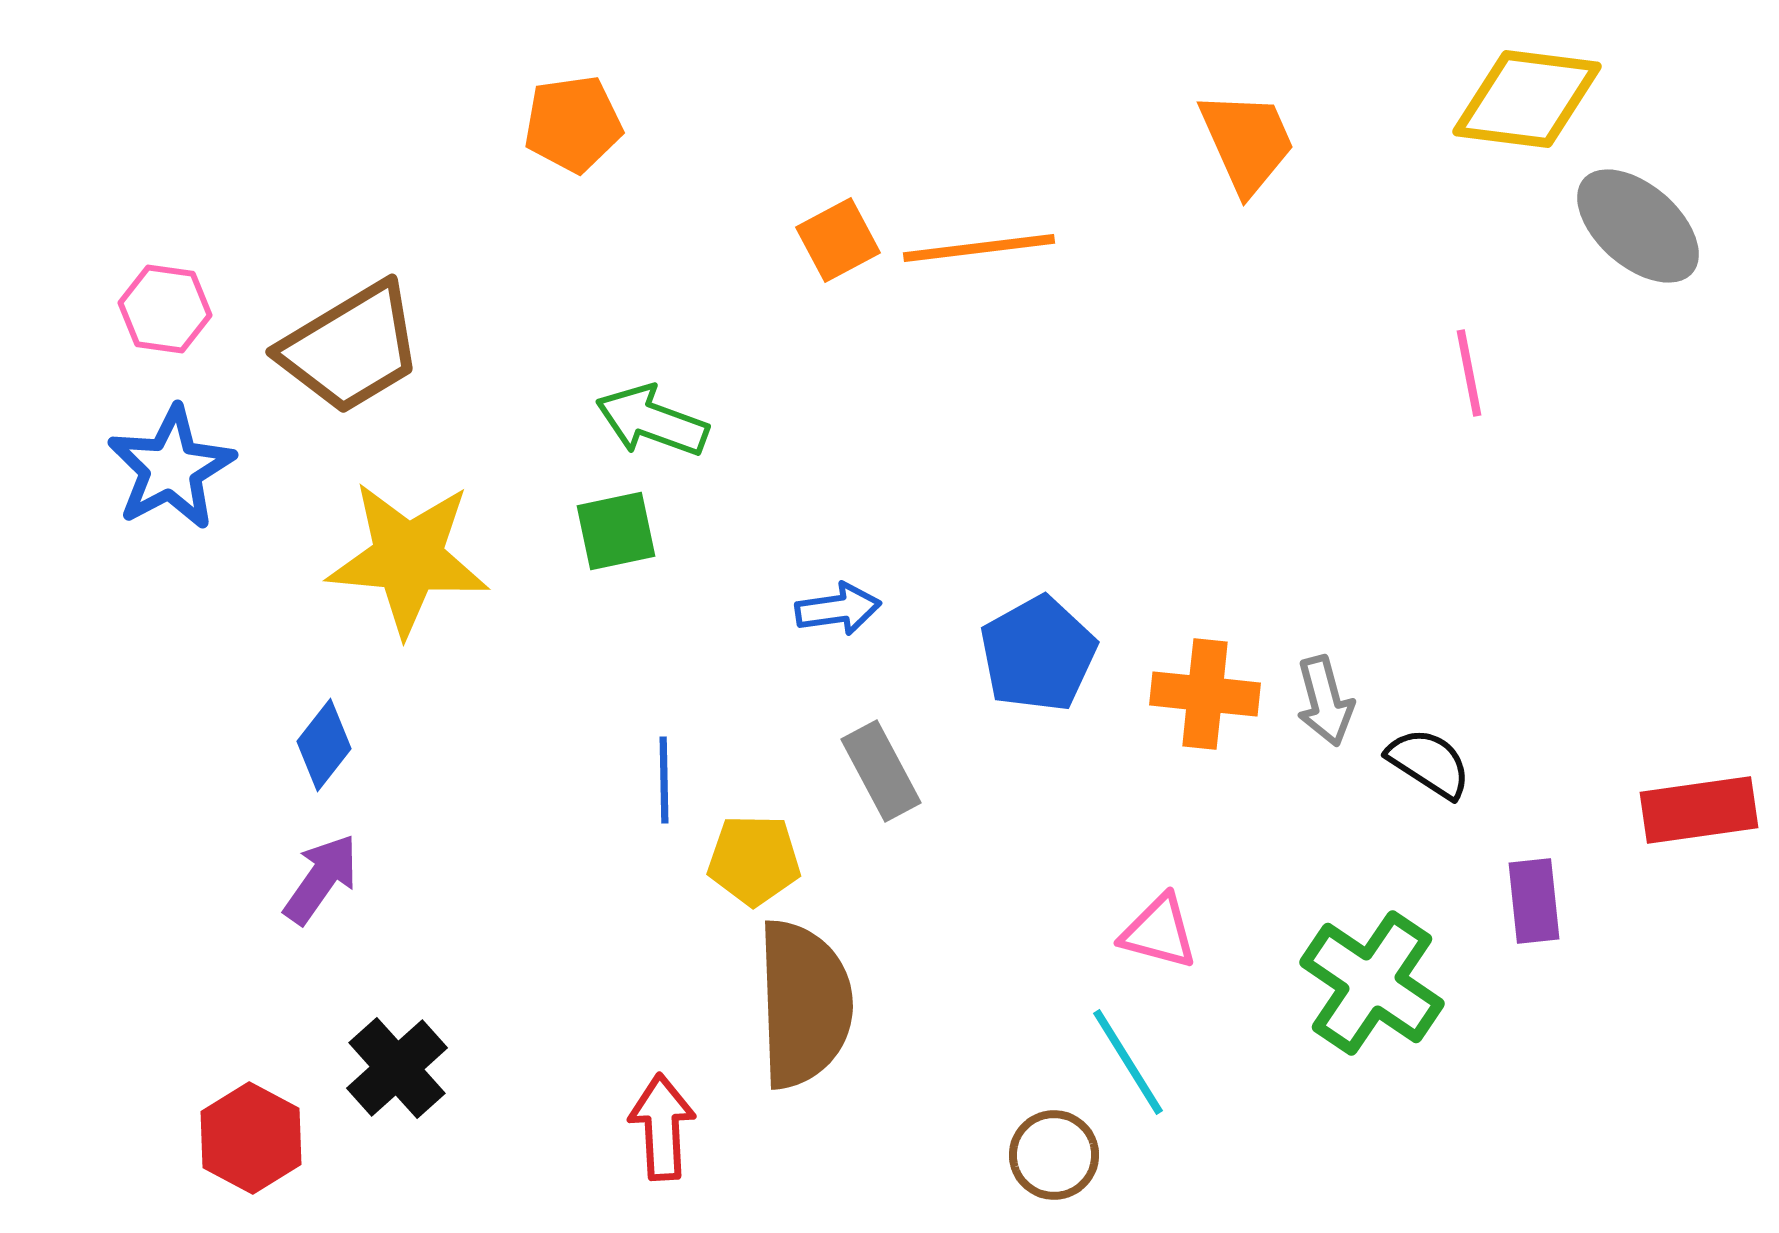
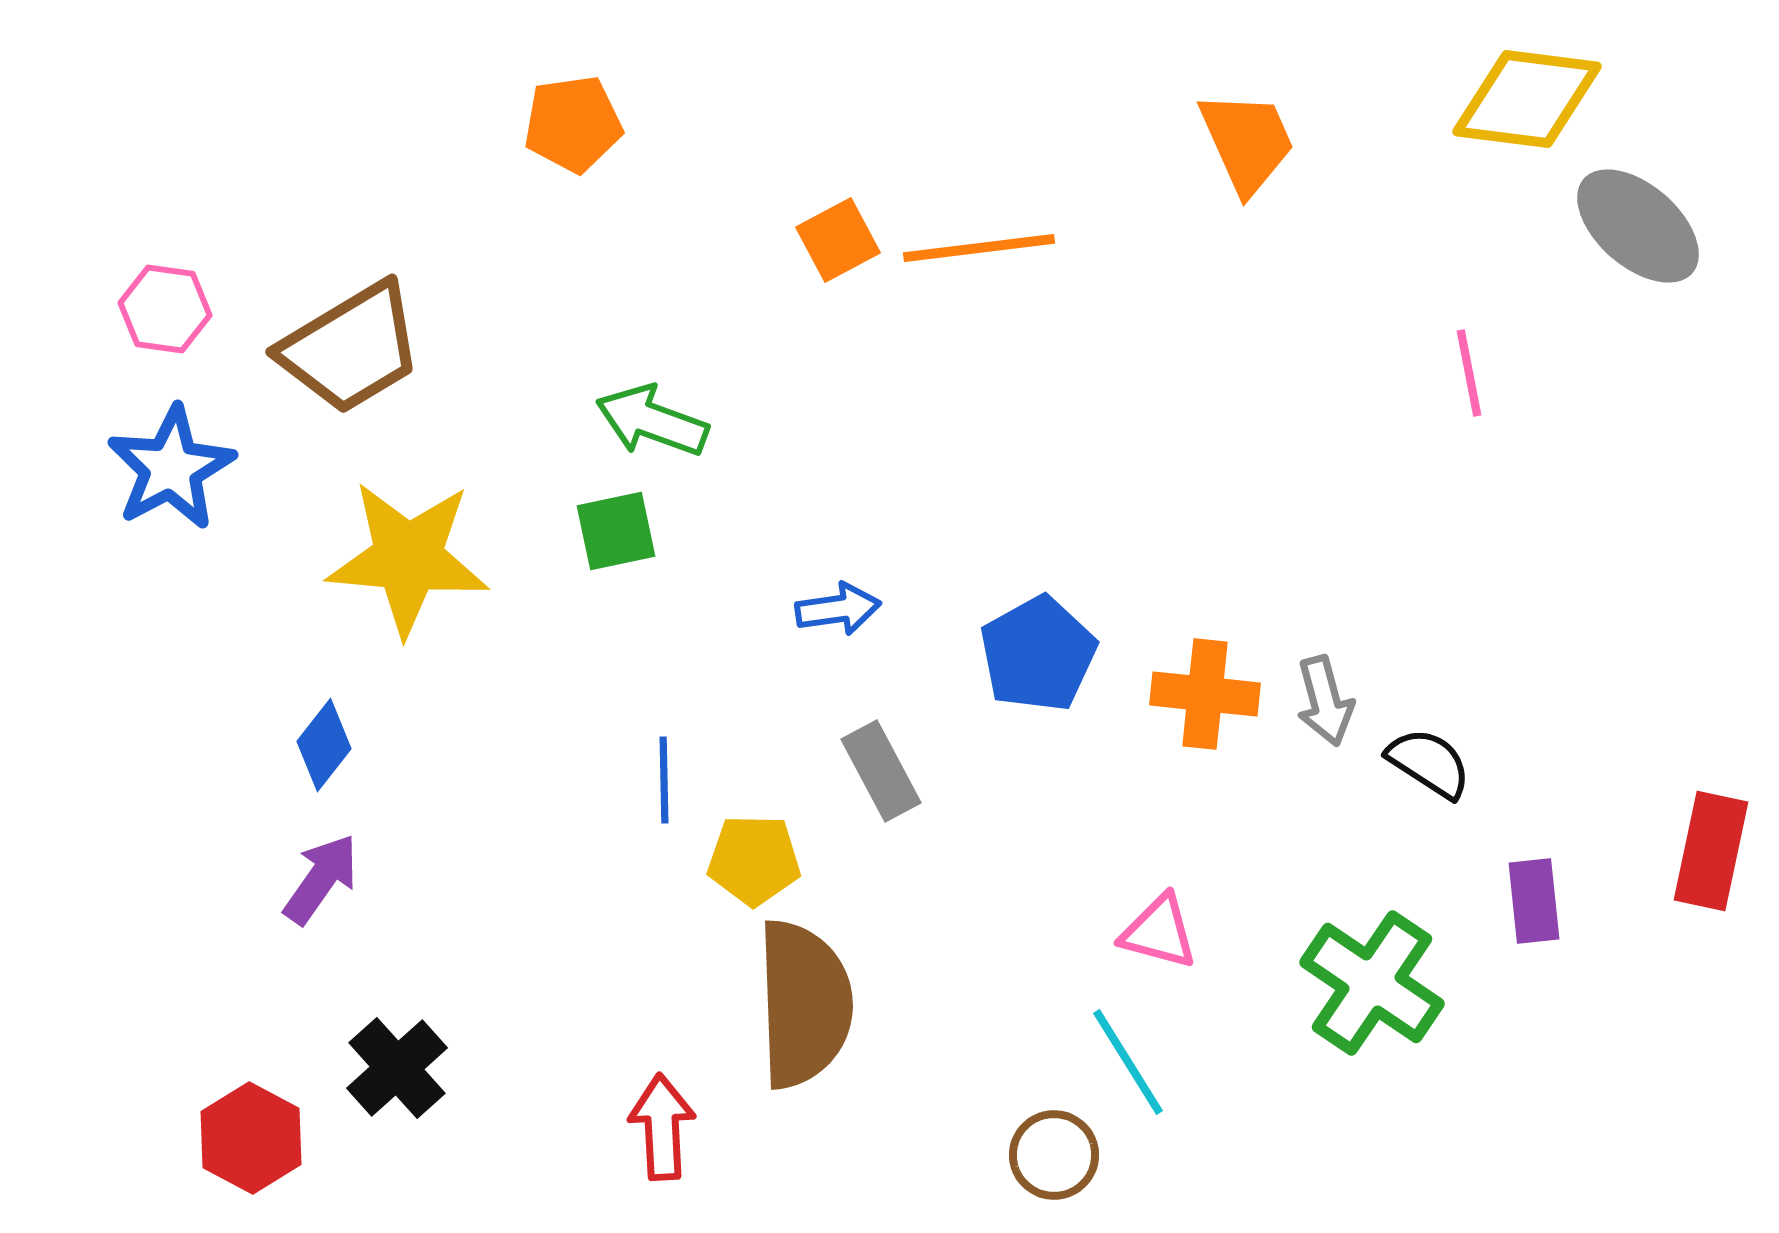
red rectangle: moved 12 px right, 41 px down; rotated 70 degrees counterclockwise
